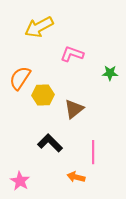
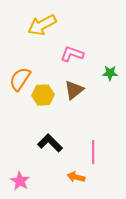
yellow arrow: moved 3 px right, 2 px up
orange semicircle: moved 1 px down
brown triangle: moved 19 px up
